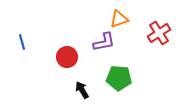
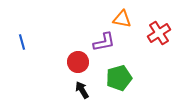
orange triangle: moved 3 px right; rotated 30 degrees clockwise
red circle: moved 11 px right, 5 px down
green pentagon: rotated 20 degrees counterclockwise
